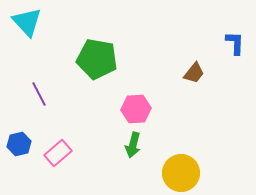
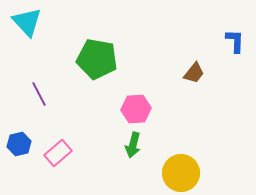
blue L-shape: moved 2 px up
